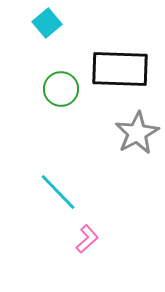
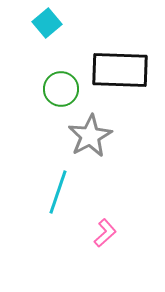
black rectangle: moved 1 px down
gray star: moved 47 px left, 3 px down
cyan line: rotated 63 degrees clockwise
pink L-shape: moved 18 px right, 6 px up
